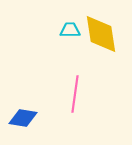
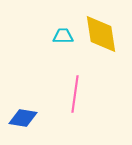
cyan trapezoid: moved 7 px left, 6 px down
